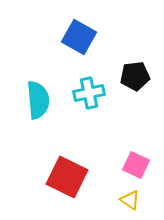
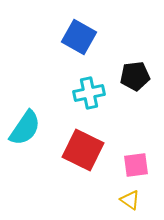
cyan semicircle: moved 13 px left, 28 px down; rotated 39 degrees clockwise
pink square: rotated 32 degrees counterclockwise
red square: moved 16 px right, 27 px up
